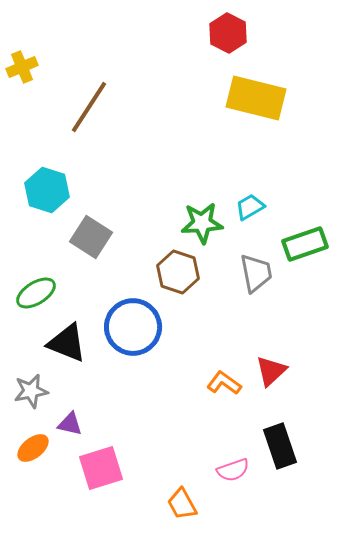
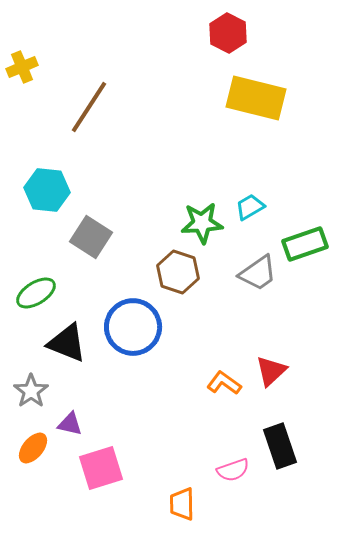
cyan hexagon: rotated 12 degrees counterclockwise
gray trapezoid: moved 2 px right; rotated 66 degrees clockwise
gray star: rotated 24 degrees counterclockwise
orange ellipse: rotated 12 degrees counterclockwise
orange trapezoid: rotated 28 degrees clockwise
